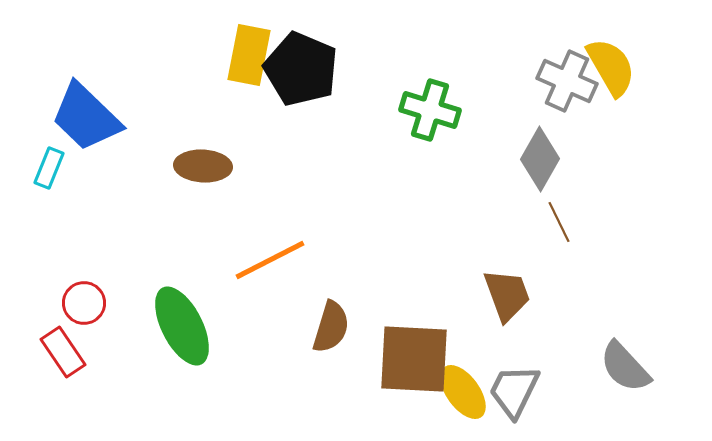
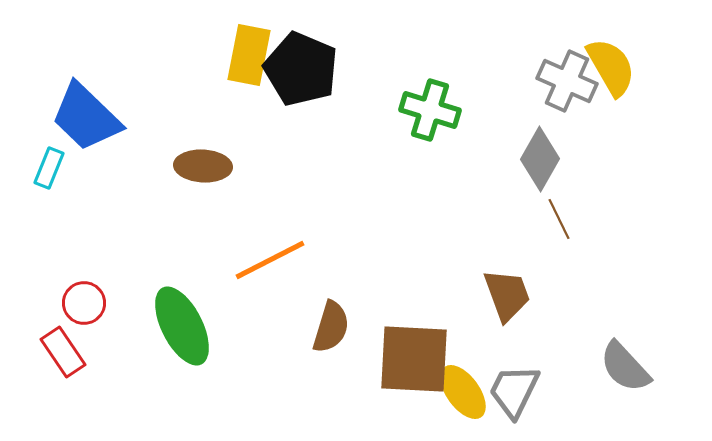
brown line: moved 3 px up
